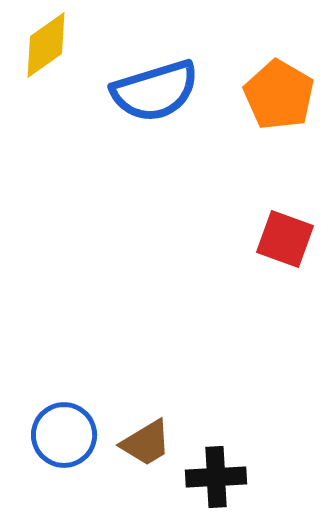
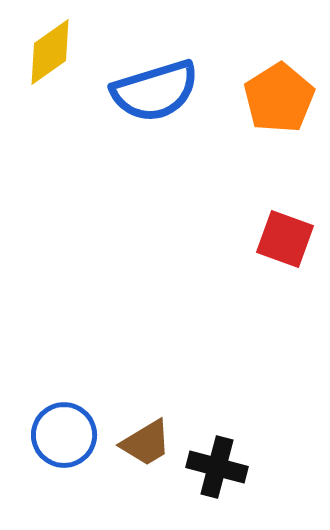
yellow diamond: moved 4 px right, 7 px down
orange pentagon: moved 3 px down; rotated 10 degrees clockwise
black cross: moved 1 px right, 10 px up; rotated 18 degrees clockwise
